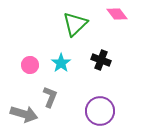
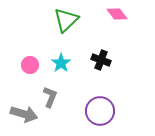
green triangle: moved 9 px left, 4 px up
